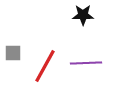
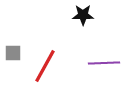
purple line: moved 18 px right
